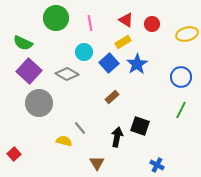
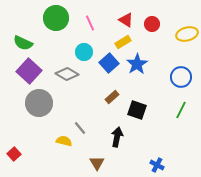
pink line: rotated 14 degrees counterclockwise
black square: moved 3 px left, 16 px up
